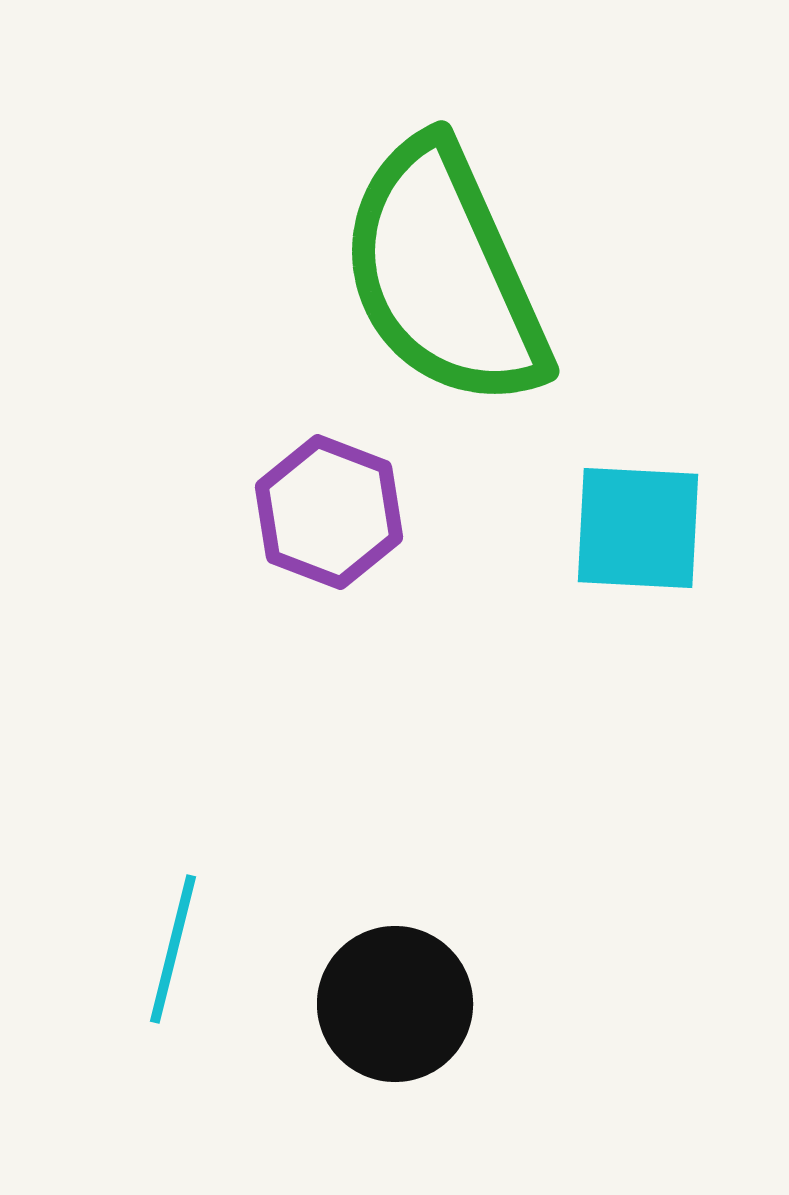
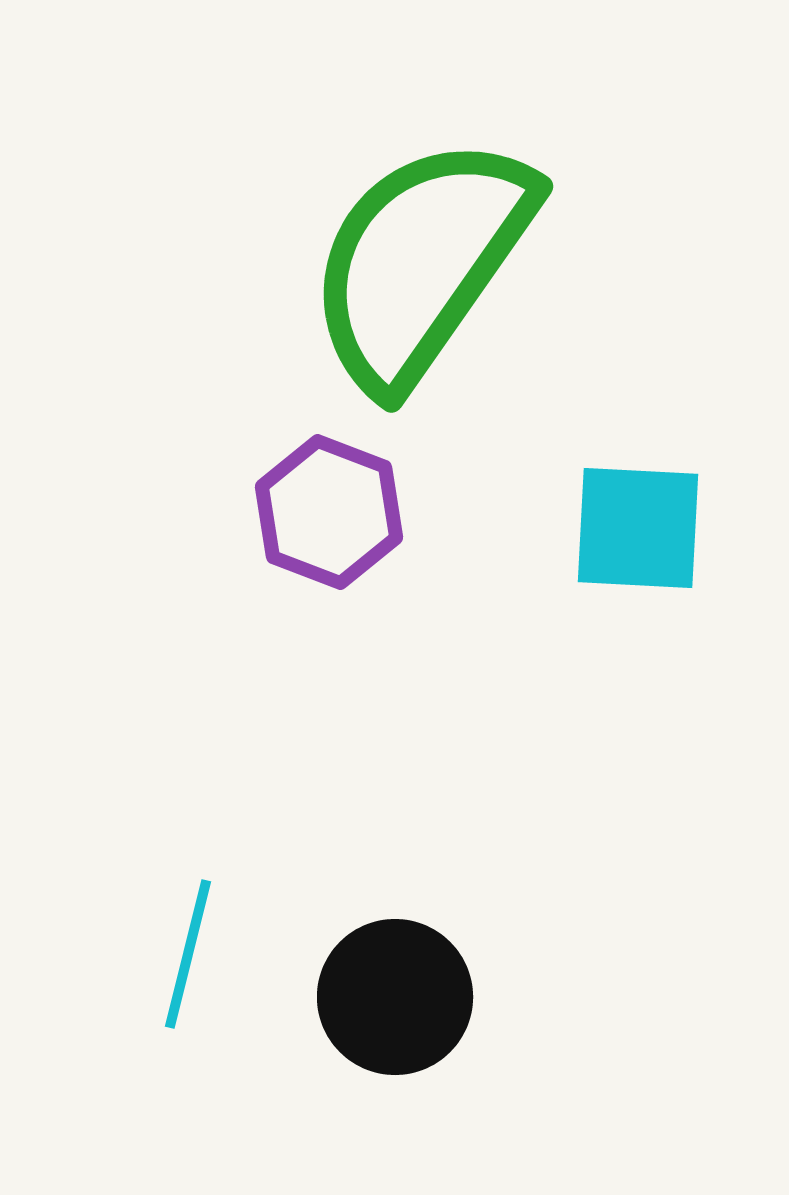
green semicircle: moved 23 px left, 12 px up; rotated 59 degrees clockwise
cyan line: moved 15 px right, 5 px down
black circle: moved 7 px up
